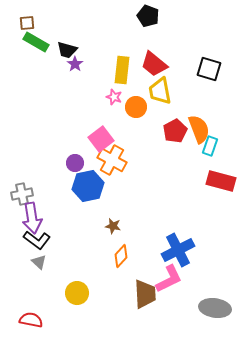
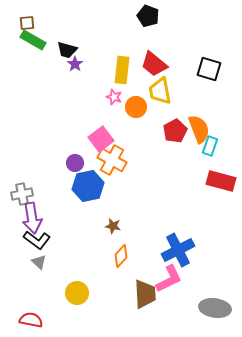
green rectangle: moved 3 px left, 2 px up
